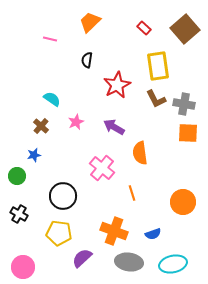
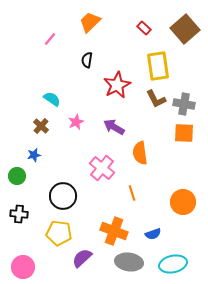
pink line: rotated 64 degrees counterclockwise
orange square: moved 4 px left
black cross: rotated 24 degrees counterclockwise
